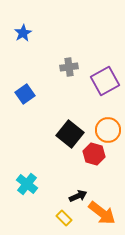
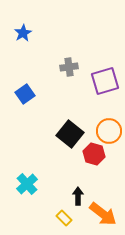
purple square: rotated 12 degrees clockwise
orange circle: moved 1 px right, 1 px down
cyan cross: rotated 10 degrees clockwise
black arrow: rotated 66 degrees counterclockwise
orange arrow: moved 1 px right, 1 px down
